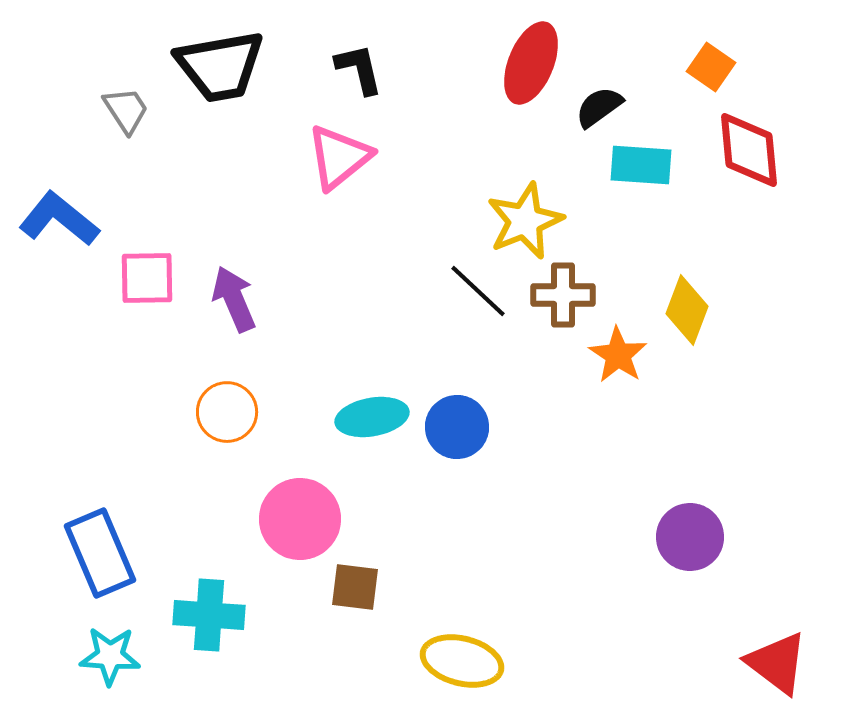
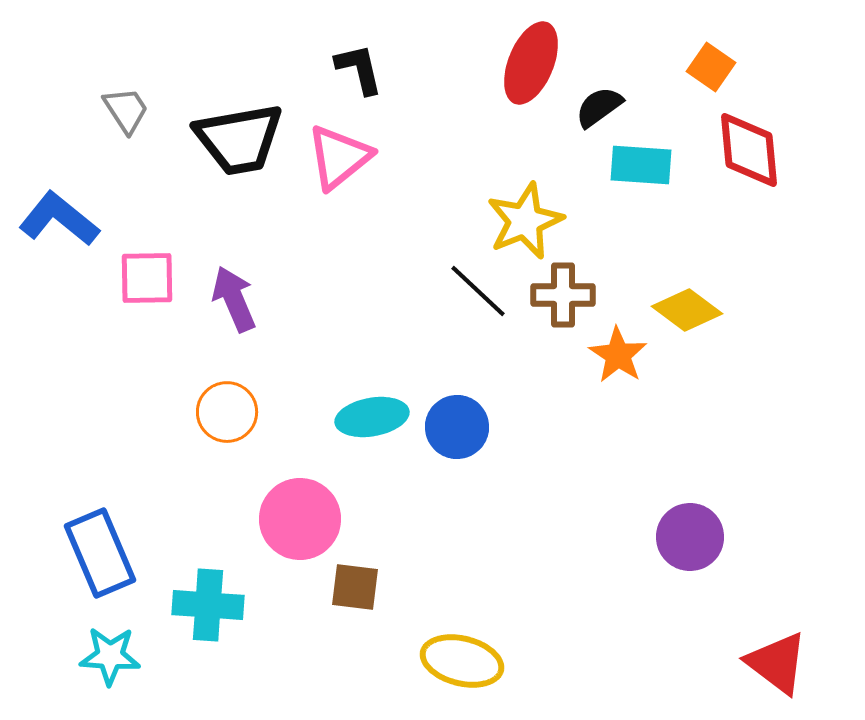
black trapezoid: moved 19 px right, 73 px down
yellow diamond: rotated 74 degrees counterclockwise
cyan cross: moved 1 px left, 10 px up
